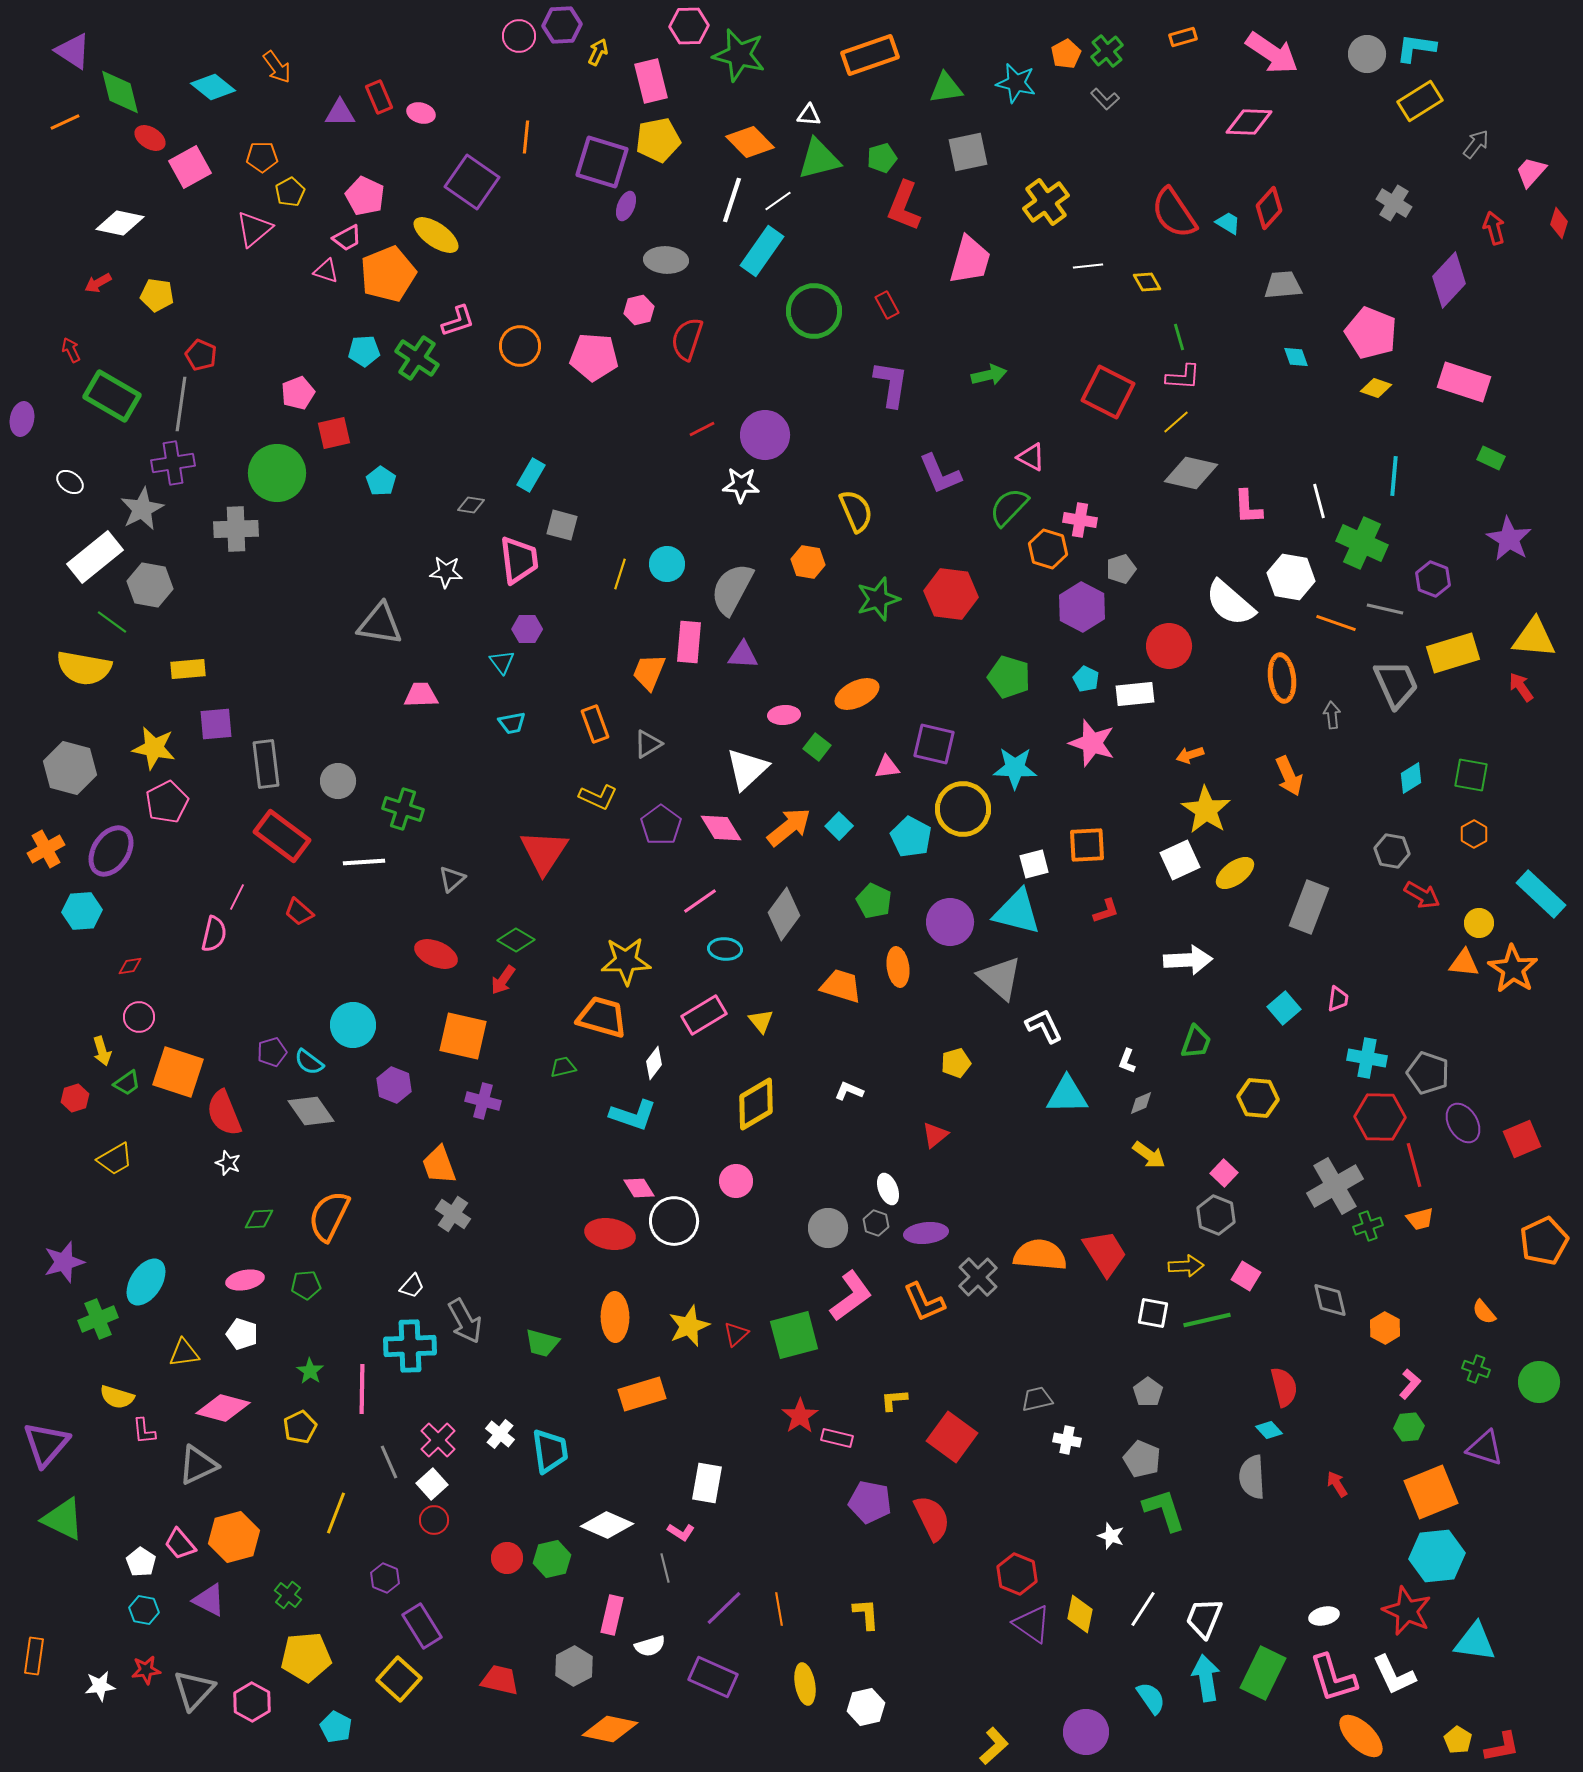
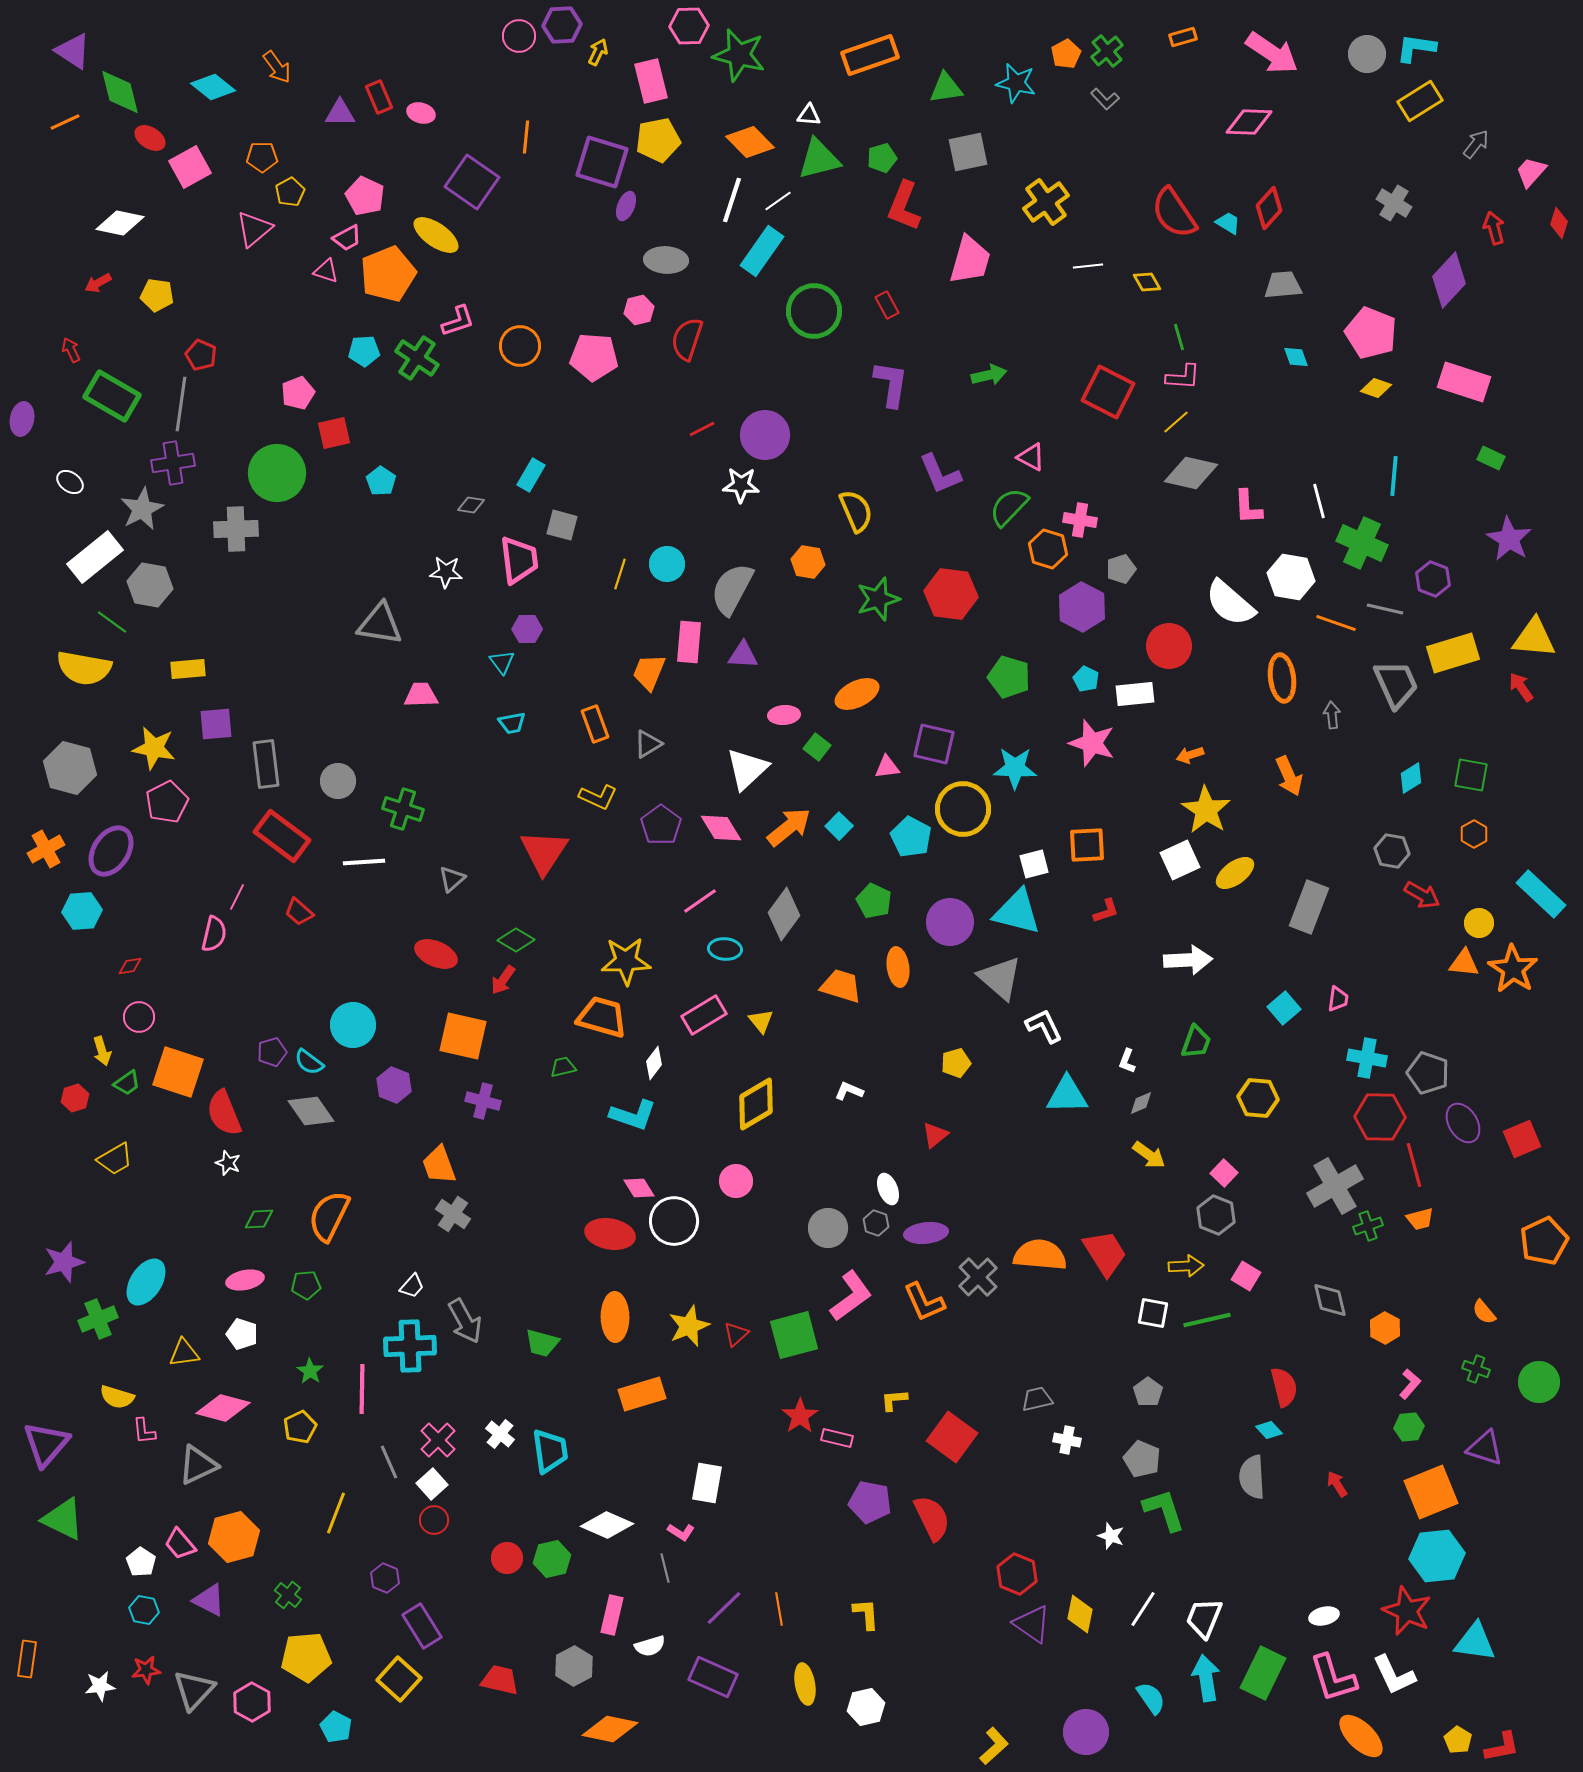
orange rectangle at (34, 1656): moved 7 px left, 3 px down
